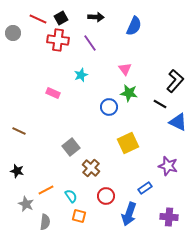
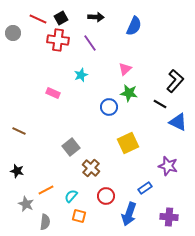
pink triangle: rotated 24 degrees clockwise
cyan semicircle: rotated 104 degrees counterclockwise
